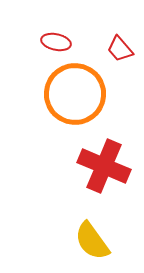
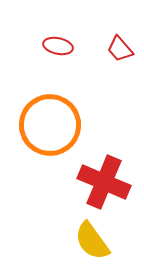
red ellipse: moved 2 px right, 4 px down
orange circle: moved 25 px left, 31 px down
red cross: moved 16 px down
